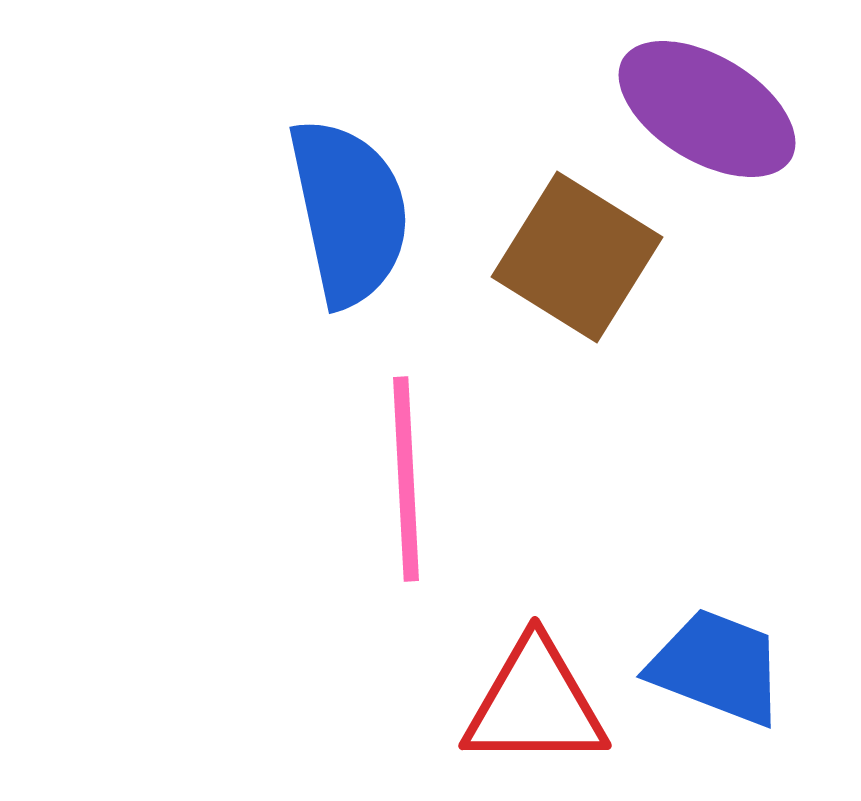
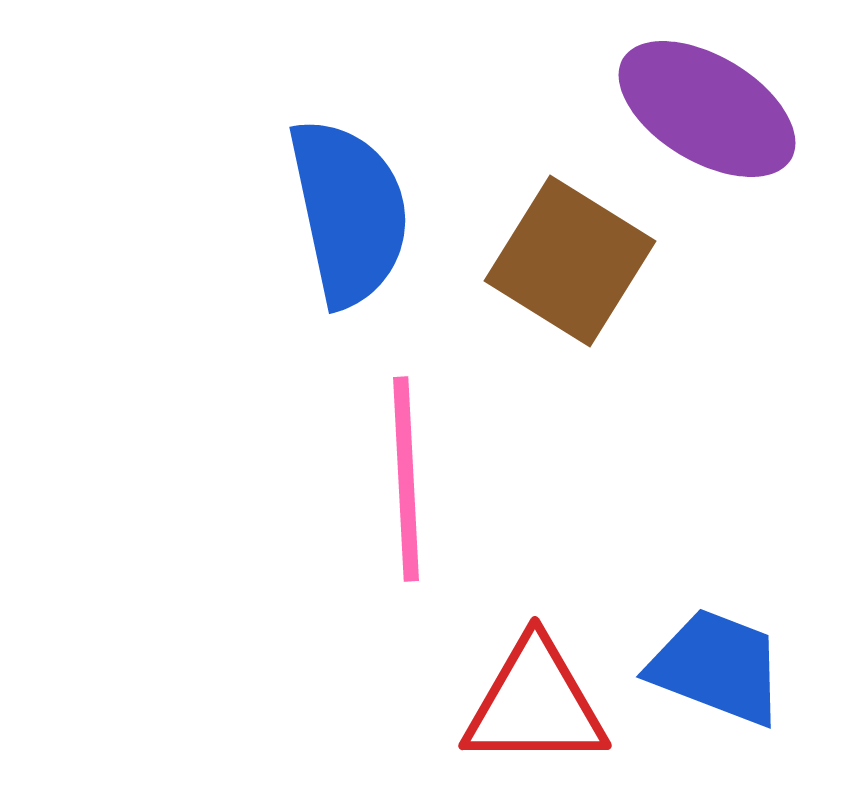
brown square: moved 7 px left, 4 px down
